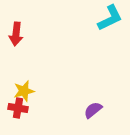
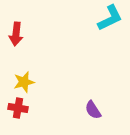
yellow star: moved 9 px up
purple semicircle: rotated 84 degrees counterclockwise
